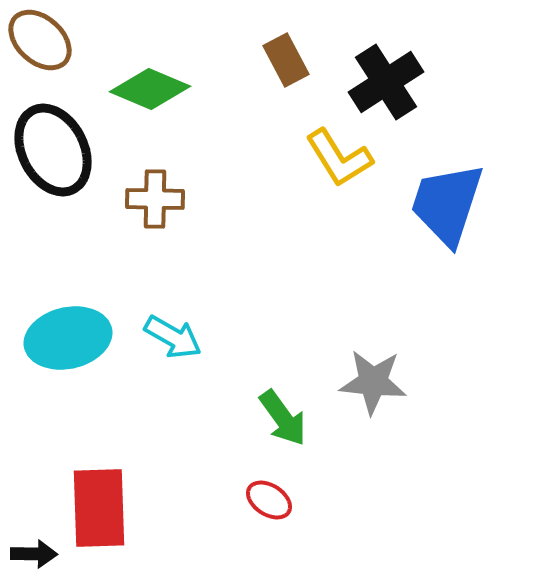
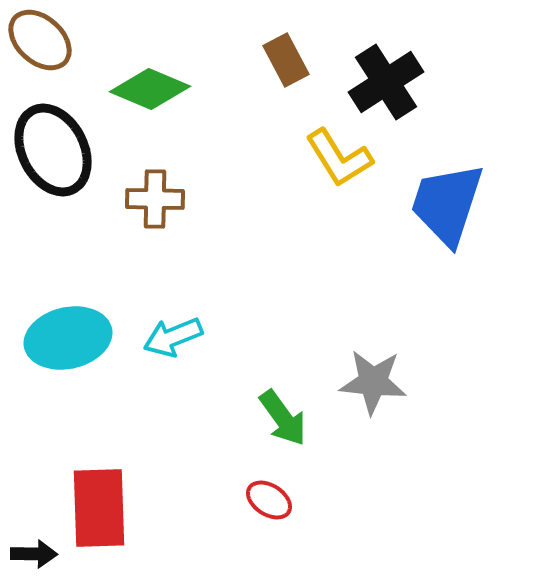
cyan arrow: rotated 128 degrees clockwise
